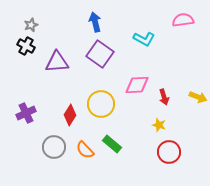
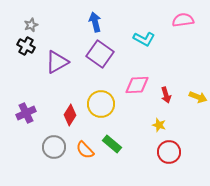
purple triangle: rotated 25 degrees counterclockwise
red arrow: moved 2 px right, 2 px up
